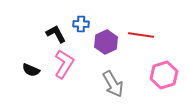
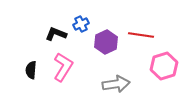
blue cross: rotated 28 degrees counterclockwise
black L-shape: rotated 40 degrees counterclockwise
pink L-shape: moved 1 px left, 3 px down
black semicircle: rotated 72 degrees clockwise
pink hexagon: moved 9 px up
gray arrow: moved 3 px right; rotated 68 degrees counterclockwise
